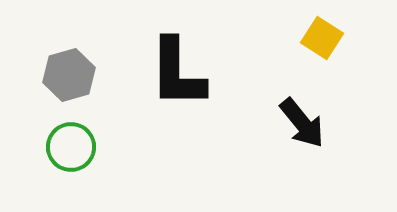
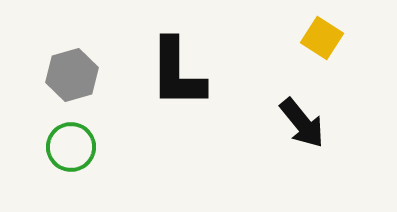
gray hexagon: moved 3 px right
